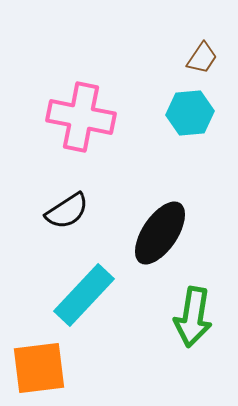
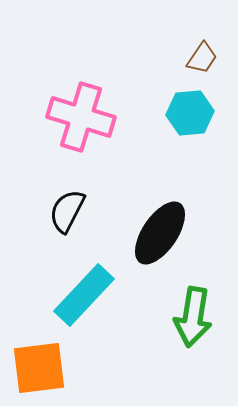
pink cross: rotated 6 degrees clockwise
black semicircle: rotated 150 degrees clockwise
